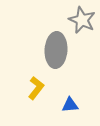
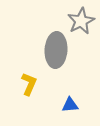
gray star: moved 1 px left, 1 px down; rotated 20 degrees clockwise
yellow L-shape: moved 7 px left, 4 px up; rotated 15 degrees counterclockwise
